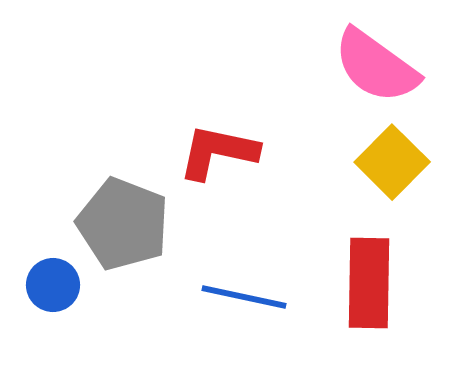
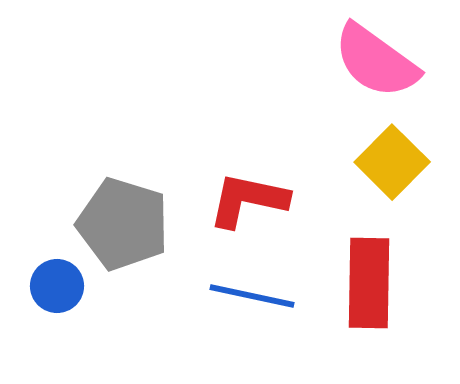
pink semicircle: moved 5 px up
red L-shape: moved 30 px right, 48 px down
gray pentagon: rotated 4 degrees counterclockwise
blue circle: moved 4 px right, 1 px down
blue line: moved 8 px right, 1 px up
